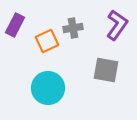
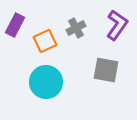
gray cross: moved 3 px right; rotated 18 degrees counterclockwise
orange square: moved 2 px left
cyan circle: moved 2 px left, 6 px up
